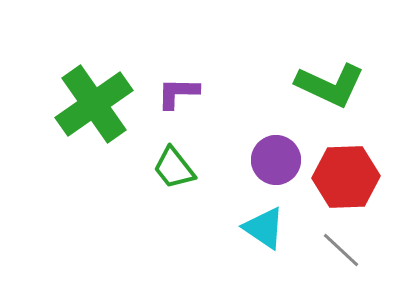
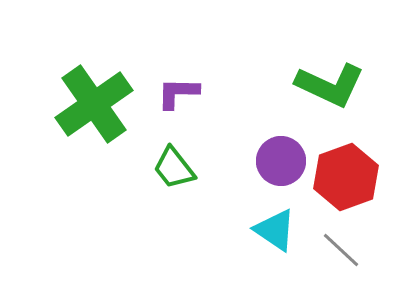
purple circle: moved 5 px right, 1 px down
red hexagon: rotated 18 degrees counterclockwise
cyan triangle: moved 11 px right, 2 px down
